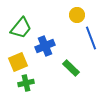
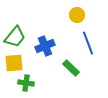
green trapezoid: moved 6 px left, 9 px down
blue line: moved 3 px left, 5 px down
yellow square: moved 4 px left, 1 px down; rotated 18 degrees clockwise
green cross: rotated 21 degrees clockwise
